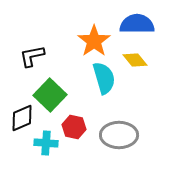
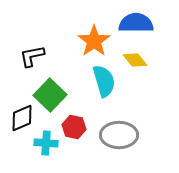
blue semicircle: moved 1 px left, 1 px up
cyan semicircle: moved 3 px down
